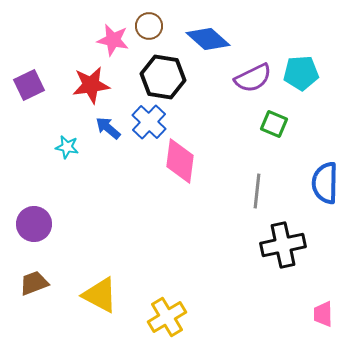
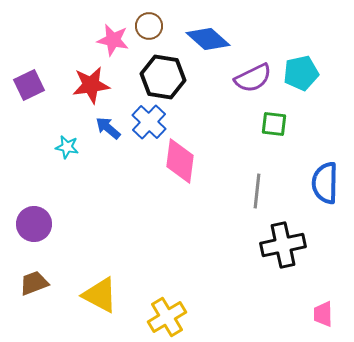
cyan pentagon: rotated 8 degrees counterclockwise
green square: rotated 16 degrees counterclockwise
